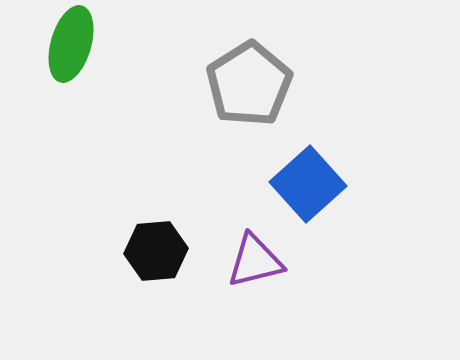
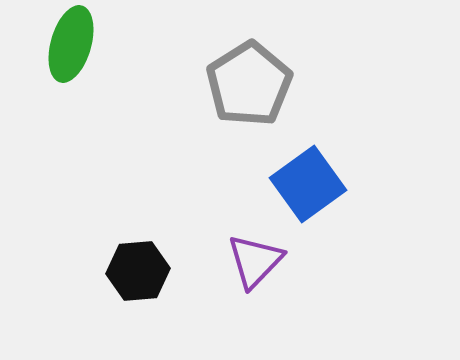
blue square: rotated 6 degrees clockwise
black hexagon: moved 18 px left, 20 px down
purple triangle: rotated 32 degrees counterclockwise
